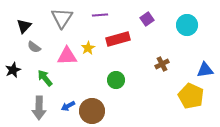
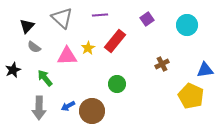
gray triangle: rotated 20 degrees counterclockwise
black triangle: moved 3 px right
red rectangle: moved 3 px left, 2 px down; rotated 35 degrees counterclockwise
green circle: moved 1 px right, 4 px down
